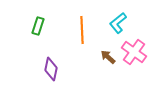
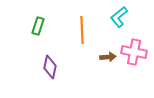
cyan L-shape: moved 1 px right, 6 px up
pink cross: rotated 25 degrees counterclockwise
brown arrow: rotated 133 degrees clockwise
purple diamond: moved 1 px left, 2 px up
